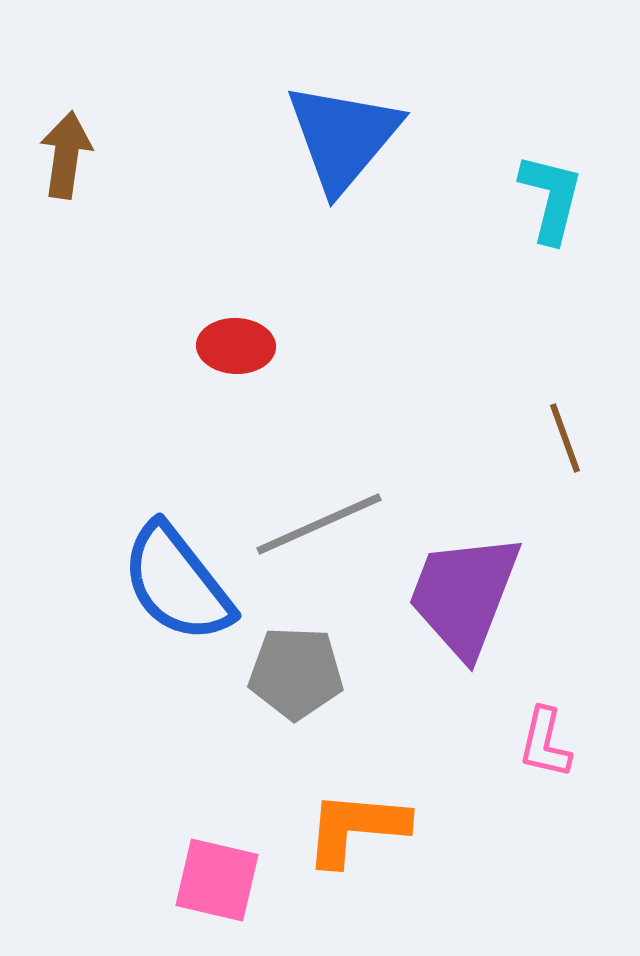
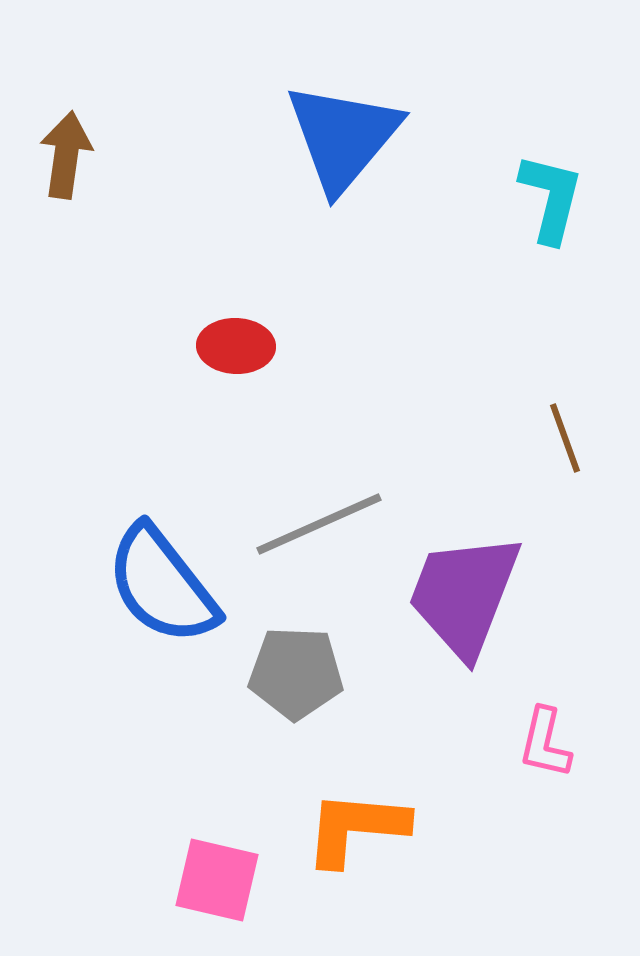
blue semicircle: moved 15 px left, 2 px down
